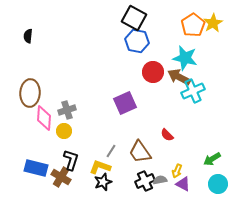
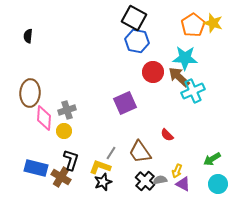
yellow star: rotated 24 degrees counterclockwise
cyan star: rotated 10 degrees counterclockwise
brown arrow: rotated 15 degrees clockwise
gray line: moved 2 px down
black cross: rotated 24 degrees counterclockwise
